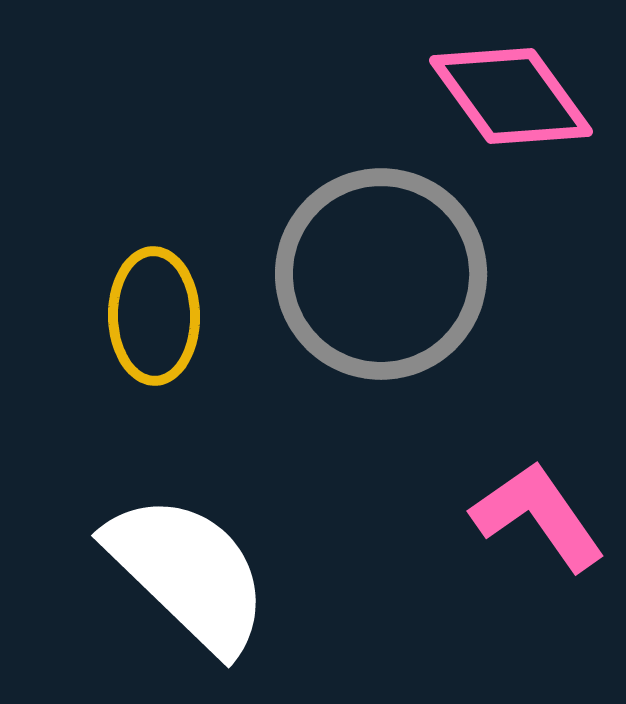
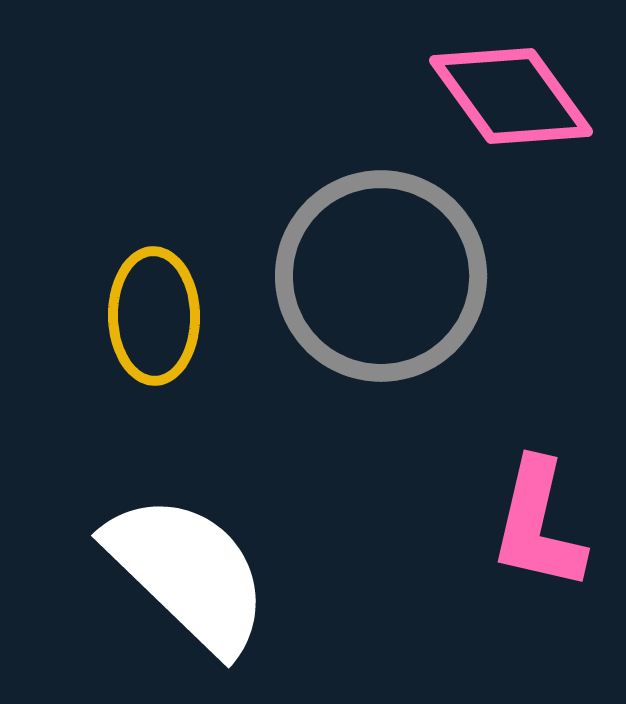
gray circle: moved 2 px down
pink L-shape: moved 9 px down; rotated 132 degrees counterclockwise
